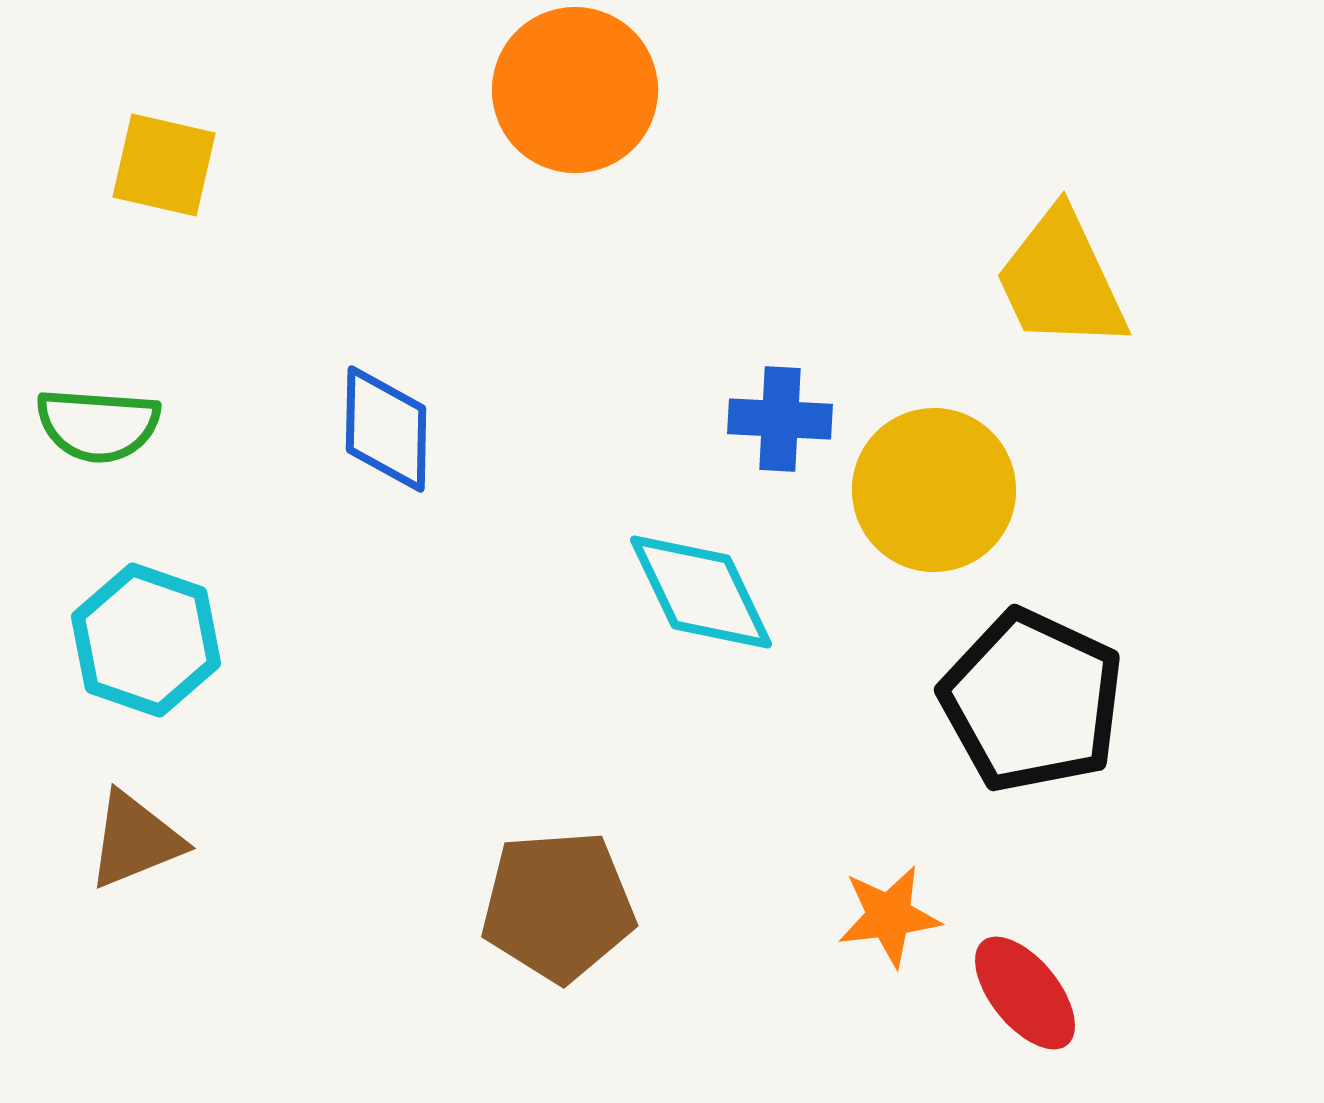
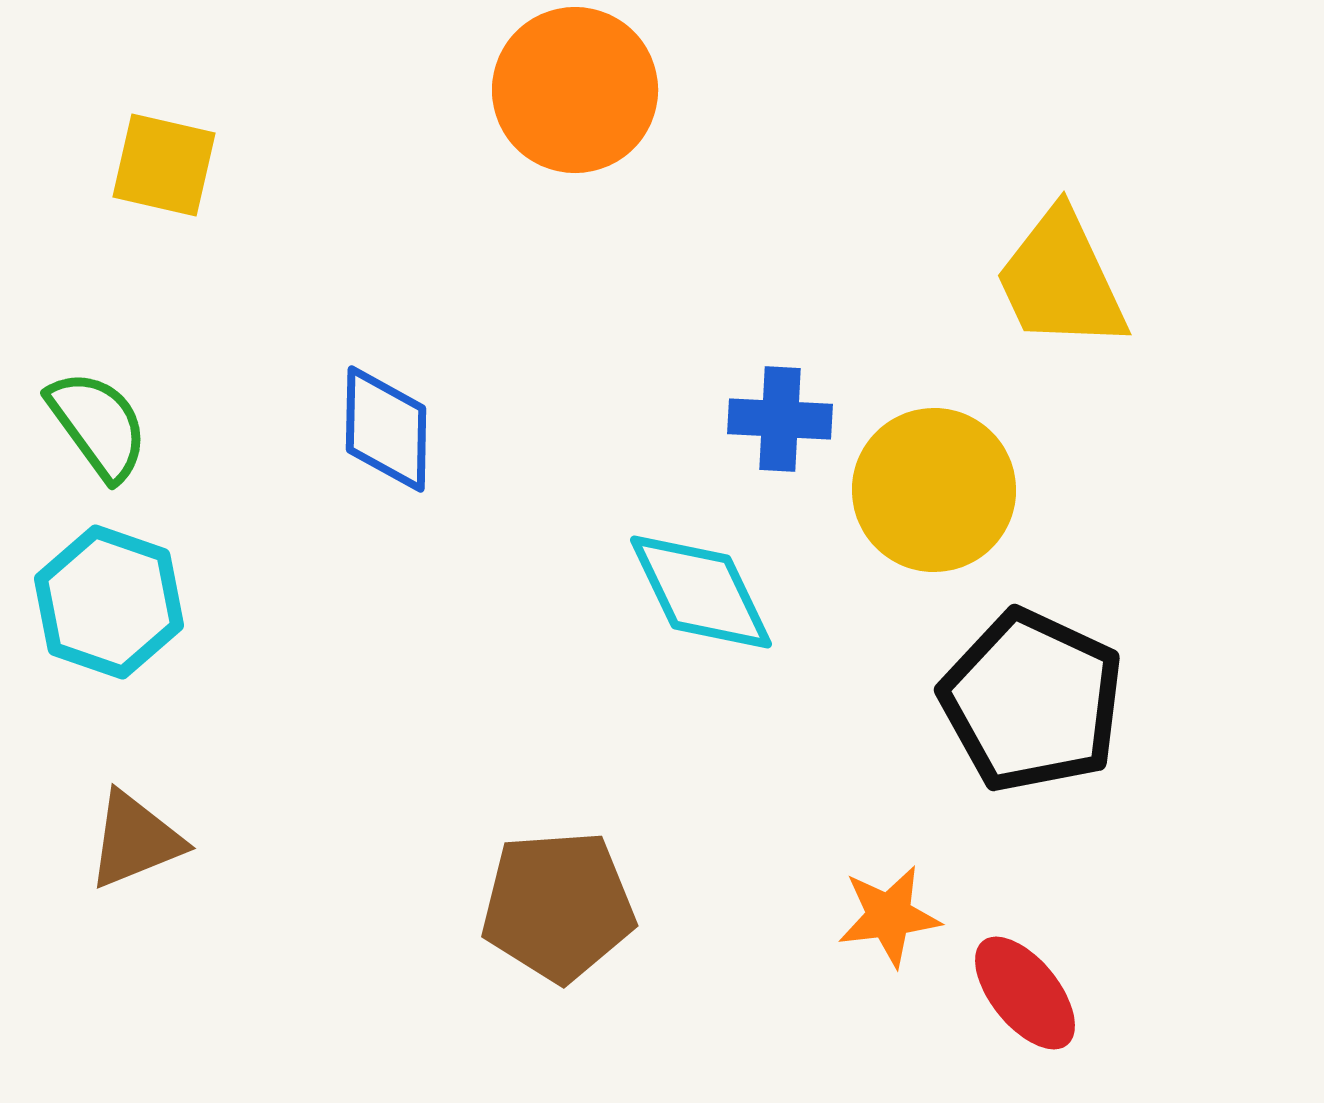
green semicircle: rotated 130 degrees counterclockwise
cyan hexagon: moved 37 px left, 38 px up
